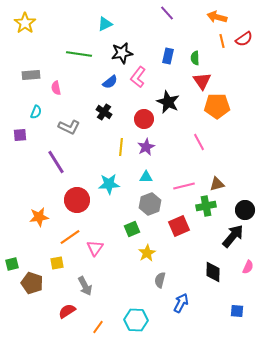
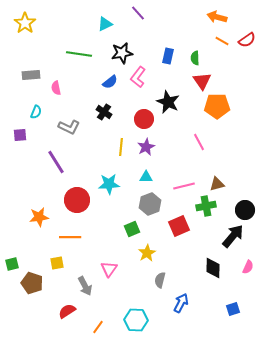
purple line at (167, 13): moved 29 px left
red semicircle at (244, 39): moved 3 px right, 1 px down
orange line at (222, 41): rotated 48 degrees counterclockwise
orange line at (70, 237): rotated 35 degrees clockwise
pink triangle at (95, 248): moved 14 px right, 21 px down
black diamond at (213, 272): moved 4 px up
blue square at (237, 311): moved 4 px left, 2 px up; rotated 24 degrees counterclockwise
